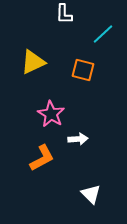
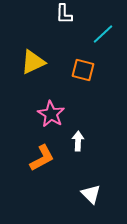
white arrow: moved 2 px down; rotated 84 degrees counterclockwise
